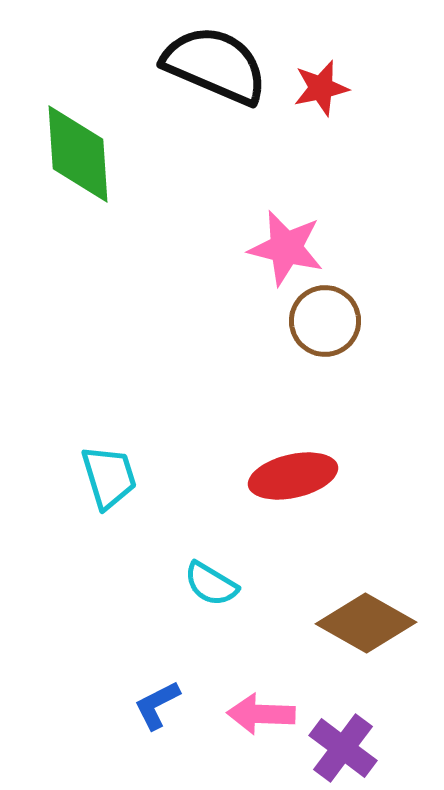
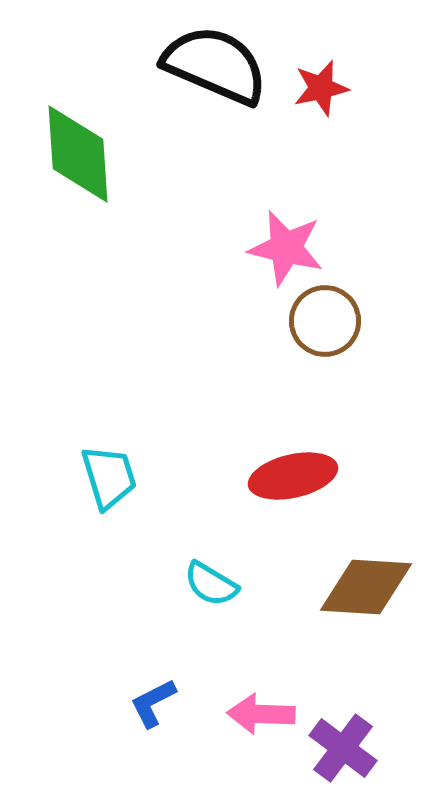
brown diamond: moved 36 px up; rotated 26 degrees counterclockwise
blue L-shape: moved 4 px left, 2 px up
